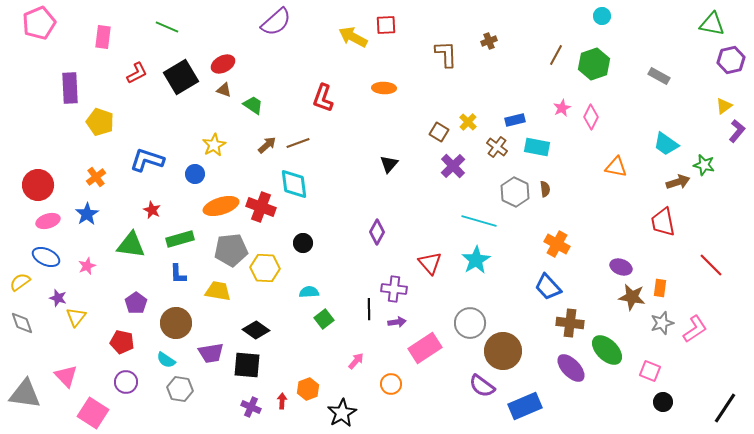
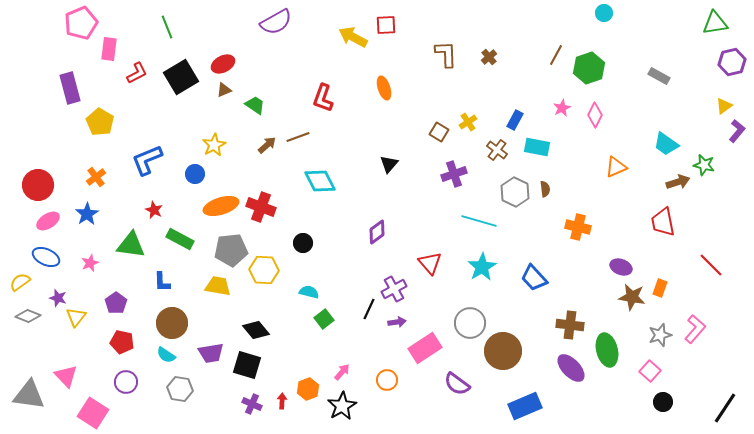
cyan circle at (602, 16): moved 2 px right, 3 px up
purple semicircle at (276, 22): rotated 12 degrees clockwise
pink pentagon at (39, 23): moved 42 px right
green triangle at (712, 24): moved 3 px right, 1 px up; rotated 20 degrees counterclockwise
green line at (167, 27): rotated 45 degrees clockwise
pink rectangle at (103, 37): moved 6 px right, 12 px down
brown cross at (489, 41): moved 16 px down; rotated 21 degrees counterclockwise
purple hexagon at (731, 60): moved 1 px right, 2 px down
green hexagon at (594, 64): moved 5 px left, 4 px down
purple rectangle at (70, 88): rotated 12 degrees counterclockwise
orange ellipse at (384, 88): rotated 70 degrees clockwise
brown triangle at (224, 90): rotated 42 degrees counterclockwise
green trapezoid at (253, 105): moved 2 px right
pink diamond at (591, 117): moved 4 px right, 2 px up
blue rectangle at (515, 120): rotated 48 degrees counterclockwise
yellow pentagon at (100, 122): rotated 12 degrees clockwise
yellow cross at (468, 122): rotated 12 degrees clockwise
brown line at (298, 143): moved 6 px up
brown cross at (497, 147): moved 3 px down
blue L-shape at (147, 160): rotated 40 degrees counterclockwise
purple cross at (453, 166): moved 1 px right, 8 px down; rotated 25 degrees clockwise
orange triangle at (616, 167): rotated 35 degrees counterclockwise
cyan diamond at (294, 184): moved 26 px right, 3 px up; rotated 20 degrees counterclockwise
red star at (152, 210): moved 2 px right
pink ellipse at (48, 221): rotated 15 degrees counterclockwise
purple diamond at (377, 232): rotated 25 degrees clockwise
green rectangle at (180, 239): rotated 44 degrees clockwise
orange cross at (557, 244): moved 21 px right, 17 px up; rotated 15 degrees counterclockwise
cyan star at (476, 260): moved 6 px right, 7 px down
pink star at (87, 266): moved 3 px right, 3 px up
yellow hexagon at (265, 268): moved 1 px left, 2 px down
blue L-shape at (178, 274): moved 16 px left, 8 px down
blue trapezoid at (548, 287): moved 14 px left, 9 px up
orange rectangle at (660, 288): rotated 12 degrees clockwise
purple cross at (394, 289): rotated 35 degrees counterclockwise
yellow trapezoid at (218, 291): moved 5 px up
cyan semicircle at (309, 292): rotated 18 degrees clockwise
purple pentagon at (136, 303): moved 20 px left
black line at (369, 309): rotated 25 degrees clockwise
gray diamond at (22, 323): moved 6 px right, 7 px up; rotated 50 degrees counterclockwise
brown circle at (176, 323): moved 4 px left
brown cross at (570, 323): moved 2 px down
gray star at (662, 323): moved 2 px left, 12 px down
pink L-shape at (695, 329): rotated 16 degrees counterclockwise
black diamond at (256, 330): rotated 16 degrees clockwise
green ellipse at (607, 350): rotated 32 degrees clockwise
cyan semicircle at (166, 360): moved 5 px up
pink arrow at (356, 361): moved 14 px left, 11 px down
black square at (247, 365): rotated 12 degrees clockwise
pink square at (650, 371): rotated 20 degrees clockwise
orange circle at (391, 384): moved 4 px left, 4 px up
purple semicircle at (482, 386): moved 25 px left, 2 px up
gray triangle at (25, 394): moved 4 px right, 1 px down
purple cross at (251, 407): moved 1 px right, 3 px up
black star at (342, 413): moved 7 px up
